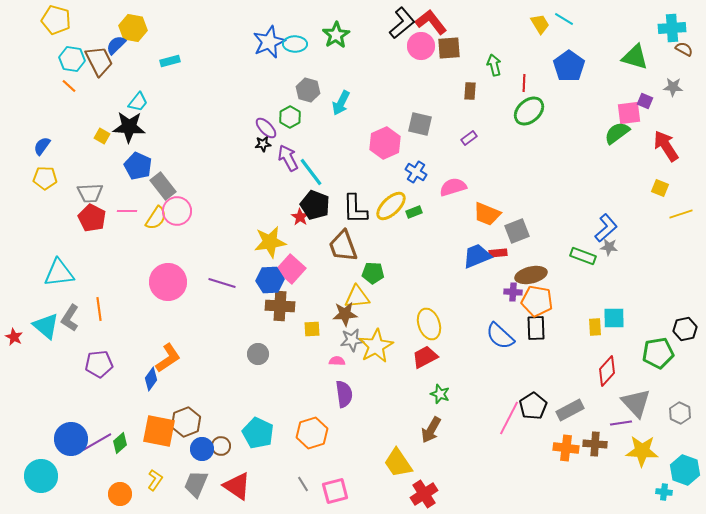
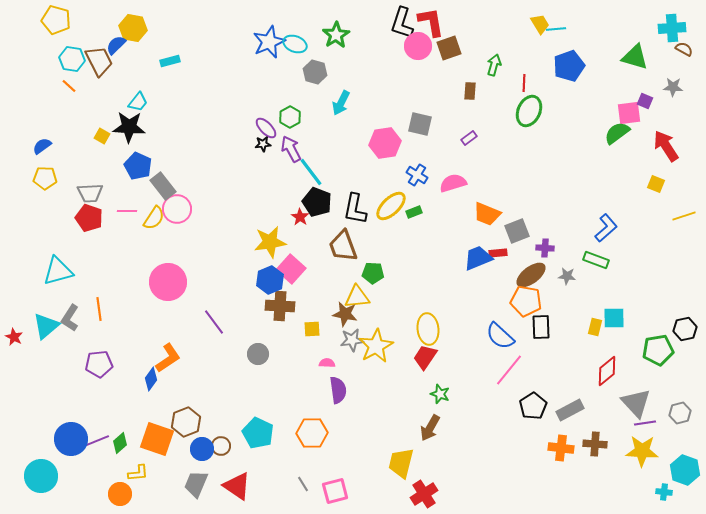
cyan line at (564, 19): moved 8 px left, 10 px down; rotated 36 degrees counterclockwise
red L-shape at (431, 22): rotated 28 degrees clockwise
black L-shape at (402, 23): rotated 148 degrees clockwise
cyan ellipse at (295, 44): rotated 20 degrees clockwise
pink circle at (421, 46): moved 3 px left
brown square at (449, 48): rotated 15 degrees counterclockwise
green arrow at (494, 65): rotated 30 degrees clockwise
blue pentagon at (569, 66): rotated 16 degrees clockwise
gray hexagon at (308, 90): moved 7 px right, 18 px up
green ellipse at (529, 111): rotated 24 degrees counterclockwise
pink hexagon at (385, 143): rotated 16 degrees clockwise
blue semicircle at (42, 146): rotated 18 degrees clockwise
purple arrow at (288, 158): moved 3 px right, 9 px up
blue cross at (416, 172): moved 1 px right, 3 px down
pink semicircle at (453, 187): moved 4 px up
yellow square at (660, 188): moved 4 px left, 4 px up
black pentagon at (315, 205): moved 2 px right, 3 px up
black L-shape at (355, 209): rotated 12 degrees clockwise
pink circle at (177, 211): moved 2 px up
yellow line at (681, 214): moved 3 px right, 2 px down
red pentagon at (92, 218): moved 3 px left; rotated 8 degrees counterclockwise
yellow semicircle at (156, 218): moved 2 px left
gray star at (609, 247): moved 42 px left, 29 px down
blue trapezoid at (477, 256): moved 1 px right, 2 px down
green rectangle at (583, 256): moved 13 px right, 4 px down
cyan triangle at (59, 273): moved 1 px left, 2 px up; rotated 8 degrees counterclockwise
brown ellipse at (531, 275): rotated 24 degrees counterclockwise
blue hexagon at (270, 280): rotated 20 degrees counterclockwise
purple line at (222, 283): moved 8 px left, 39 px down; rotated 36 degrees clockwise
purple cross at (513, 292): moved 32 px right, 44 px up
orange pentagon at (537, 301): moved 11 px left
brown star at (345, 314): rotated 15 degrees clockwise
yellow ellipse at (429, 324): moved 1 px left, 5 px down; rotated 12 degrees clockwise
cyan triangle at (46, 326): rotated 40 degrees clockwise
yellow rectangle at (595, 327): rotated 18 degrees clockwise
black rectangle at (536, 328): moved 5 px right, 1 px up
green pentagon at (658, 353): moved 3 px up
red trapezoid at (425, 357): rotated 28 degrees counterclockwise
pink semicircle at (337, 361): moved 10 px left, 2 px down
red diamond at (607, 371): rotated 8 degrees clockwise
purple semicircle at (344, 394): moved 6 px left, 4 px up
gray hexagon at (680, 413): rotated 20 degrees clockwise
pink line at (509, 418): moved 48 px up; rotated 12 degrees clockwise
purple line at (621, 423): moved 24 px right
brown arrow at (431, 430): moved 1 px left, 2 px up
orange square at (159, 431): moved 2 px left, 8 px down; rotated 8 degrees clockwise
orange hexagon at (312, 433): rotated 16 degrees clockwise
purple line at (97, 442): moved 3 px left; rotated 8 degrees clockwise
orange cross at (566, 448): moved 5 px left
yellow trapezoid at (398, 463): moved 3 px right; rotated 48 degrees clockwise
yellow L-shape at (155, 480): moved 17 px left, 7 px up; rotated 50 degrees clockwise
